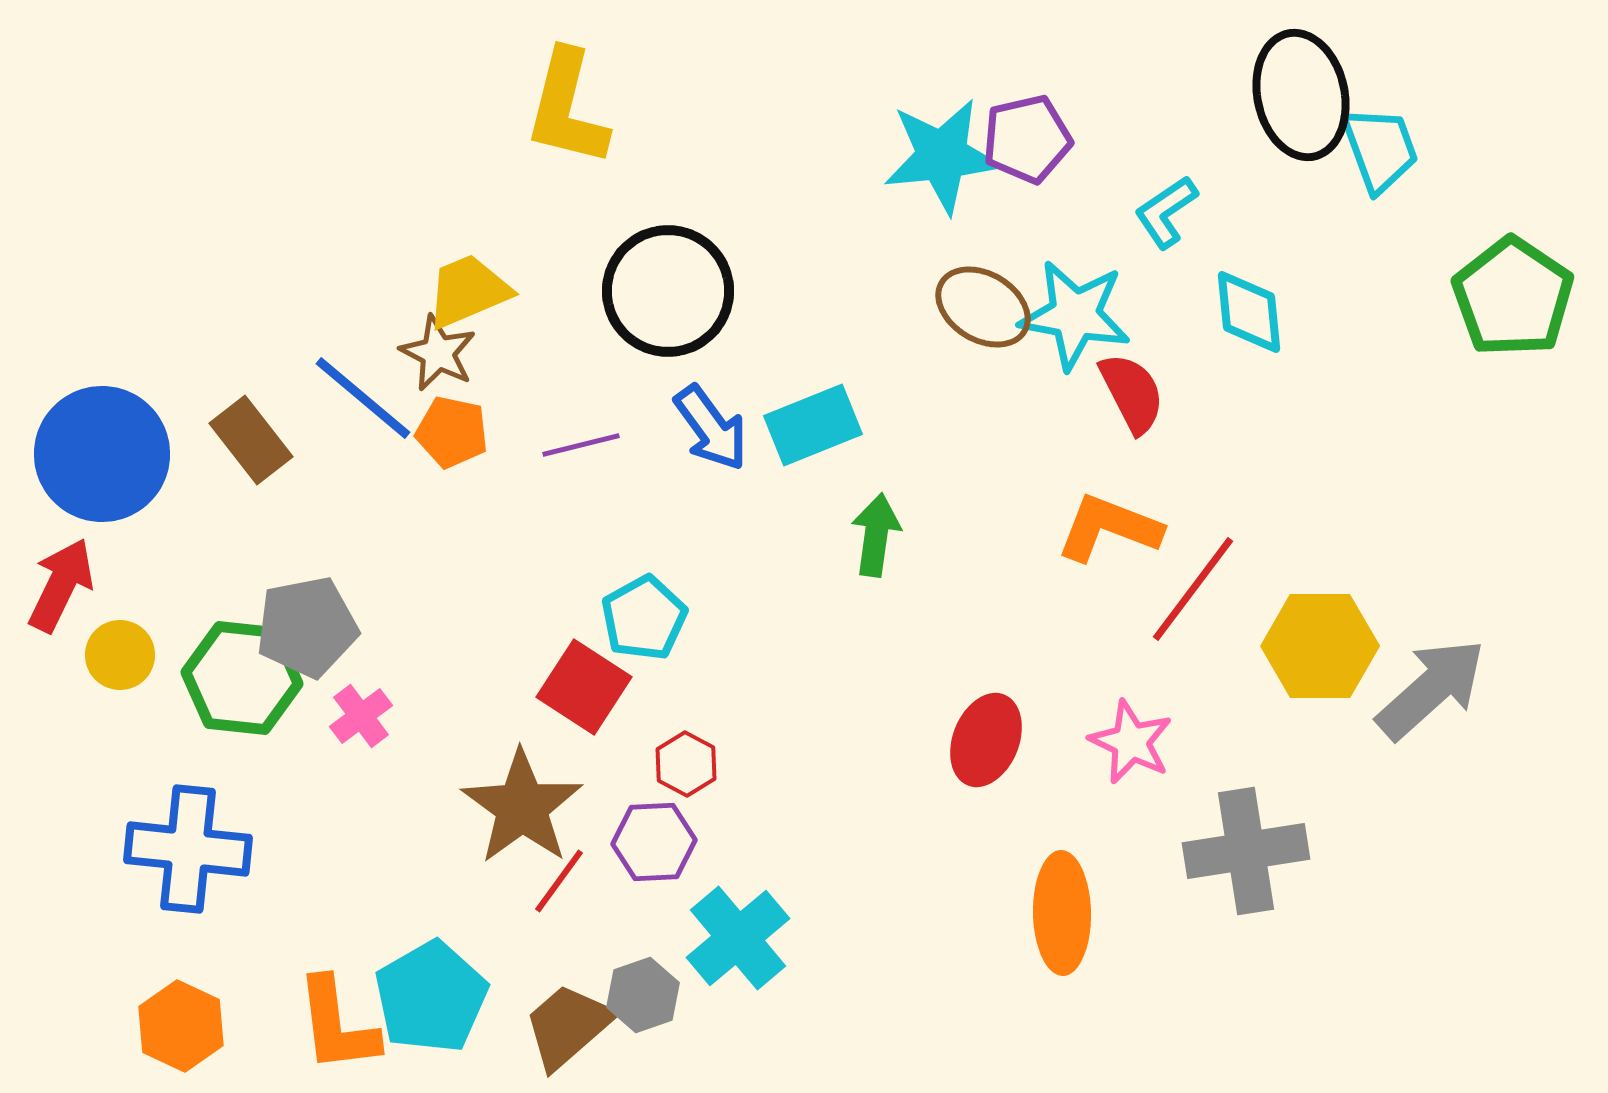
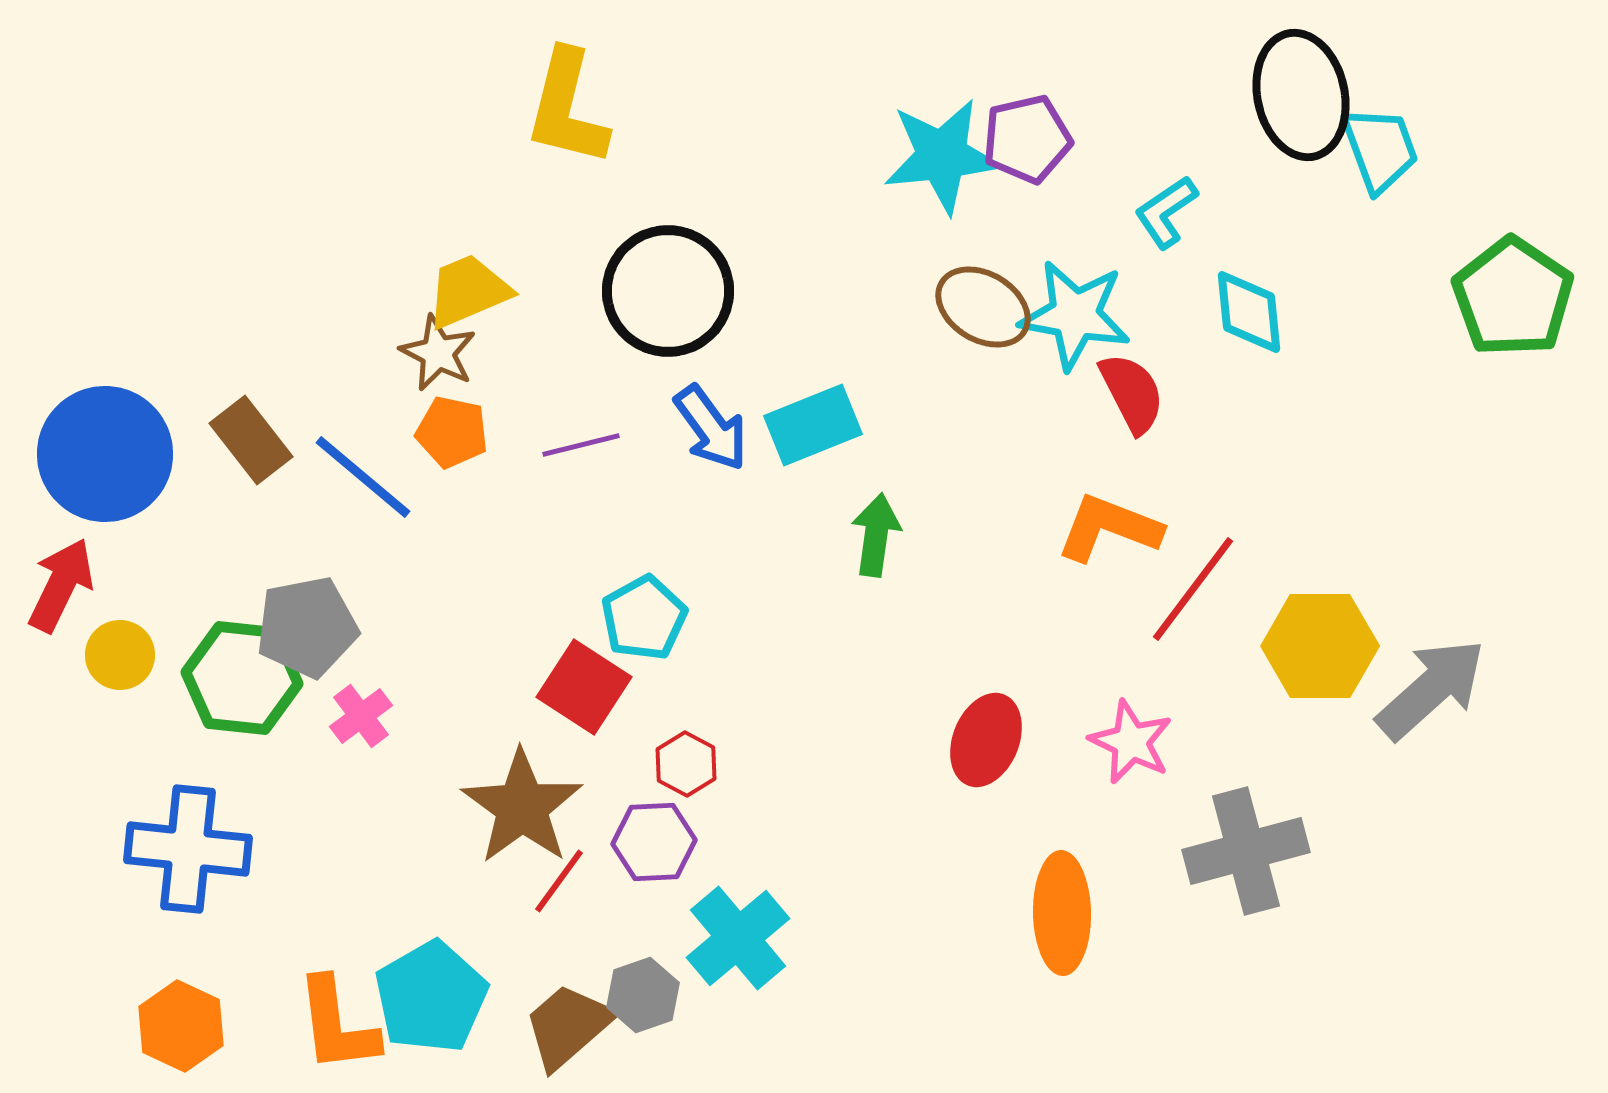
blue line at (363, 398): moved 79 px down
blue circle at (102, 454): moved 3 px right
gray cross at (1246, 851): rotated 6 degrees counterclockwise
